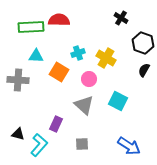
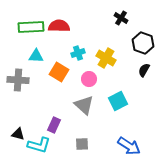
red semicircle: moved 6 px down
cyan square: rotated 36 degrees clockwise
purple rectangle: moved 2 px left, 1 px down
cyan L-shape: rotated 65 degrees clockwise
